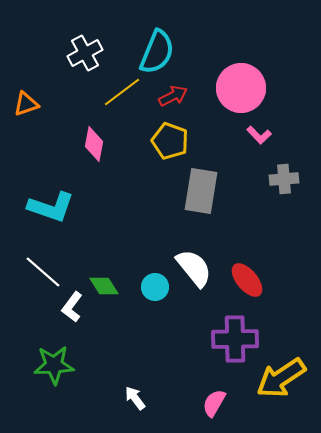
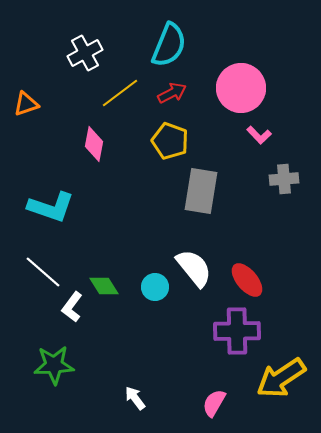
cyan semicircle: moved 12 px right, 7 px up
yellow line: moved 2 px left, 1 px down
red arrow: moved 1 px left, 3 px up
purple cross: moved 2 px right, 8 px up
